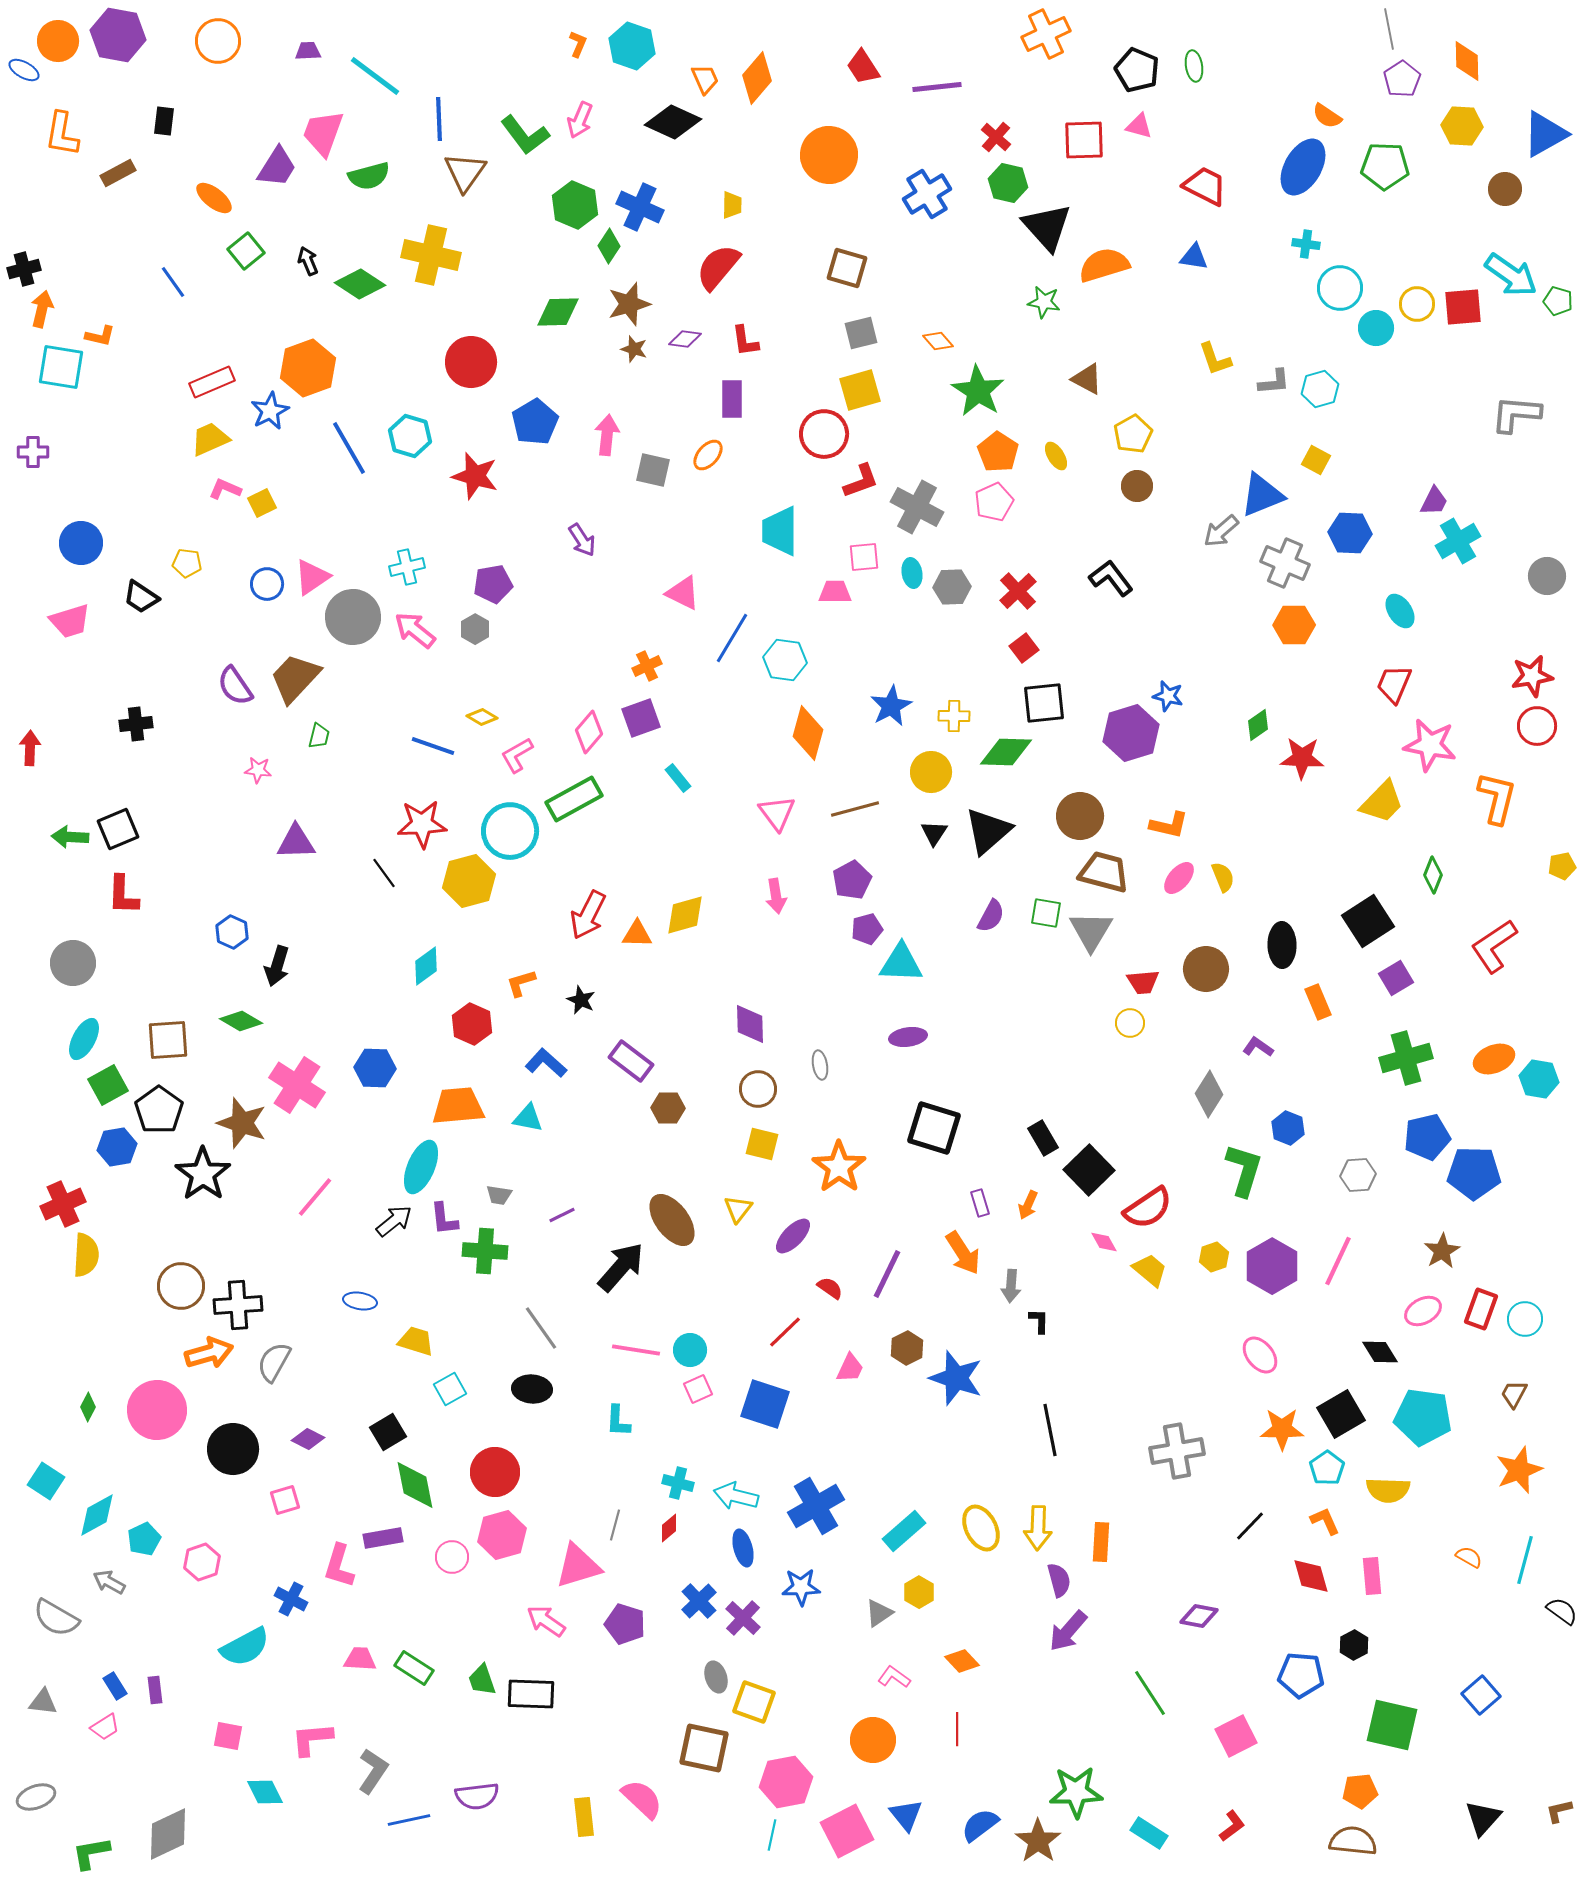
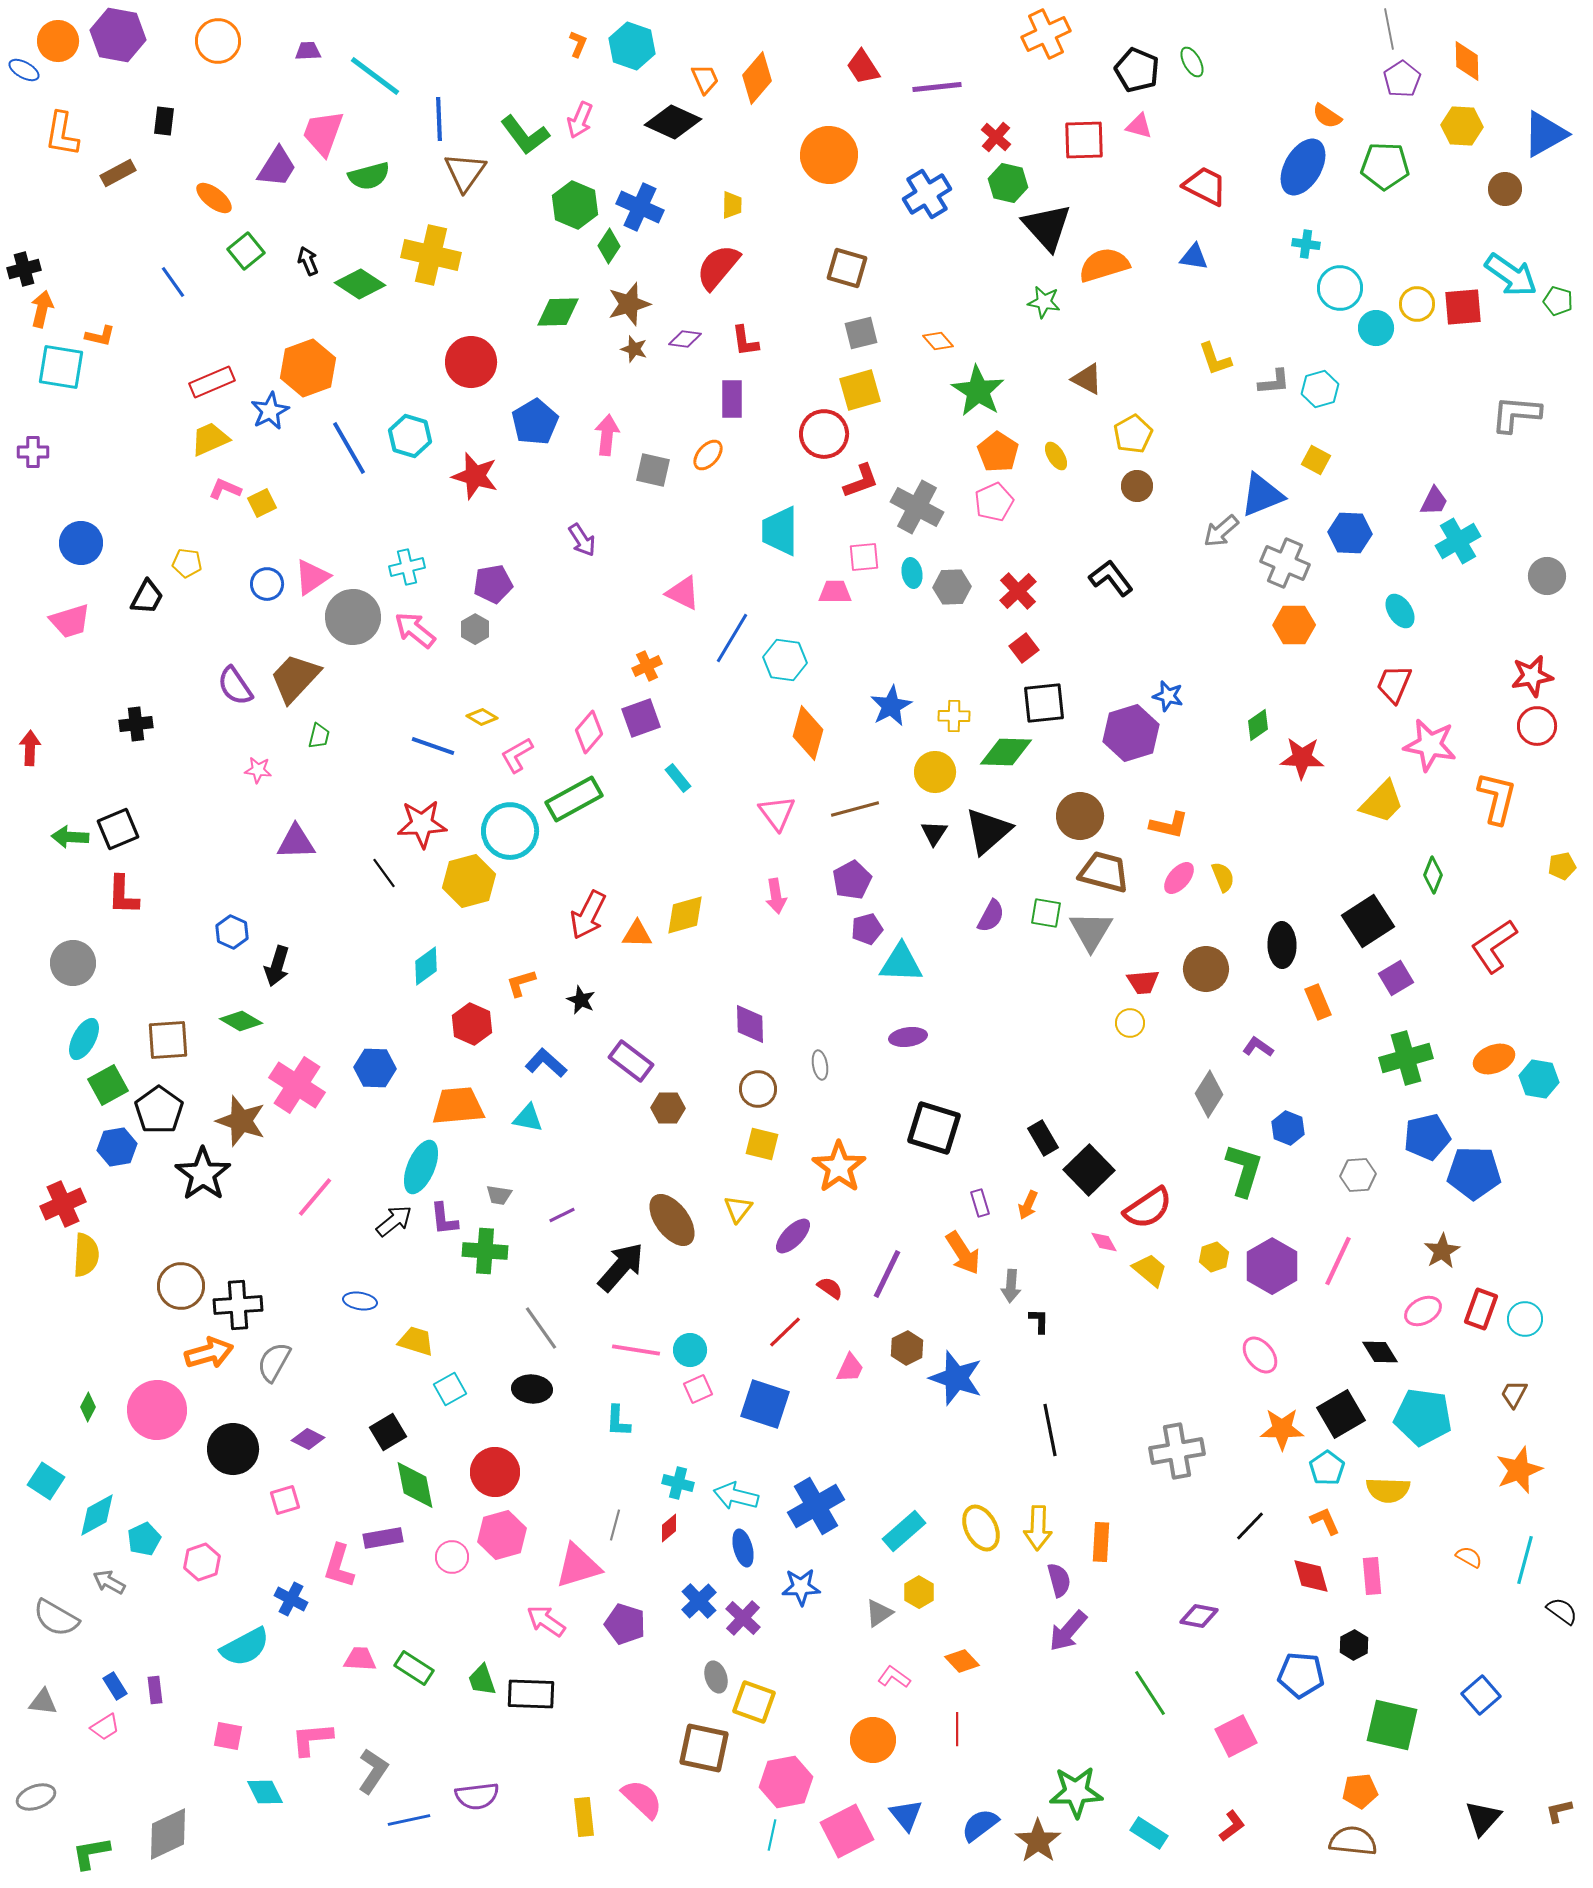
green ellipse at (1194, 66): moved 2 px left, 4 px up; rotated 20 degrees counterclockwise
black trapezoid at (141, 597): moved 6 px right; rotated 96 degrees counterclockwise
yellow circle at (931, 772): moved 4 px right
brown star at (242, 1123): moved 1 px left, 2 px up
